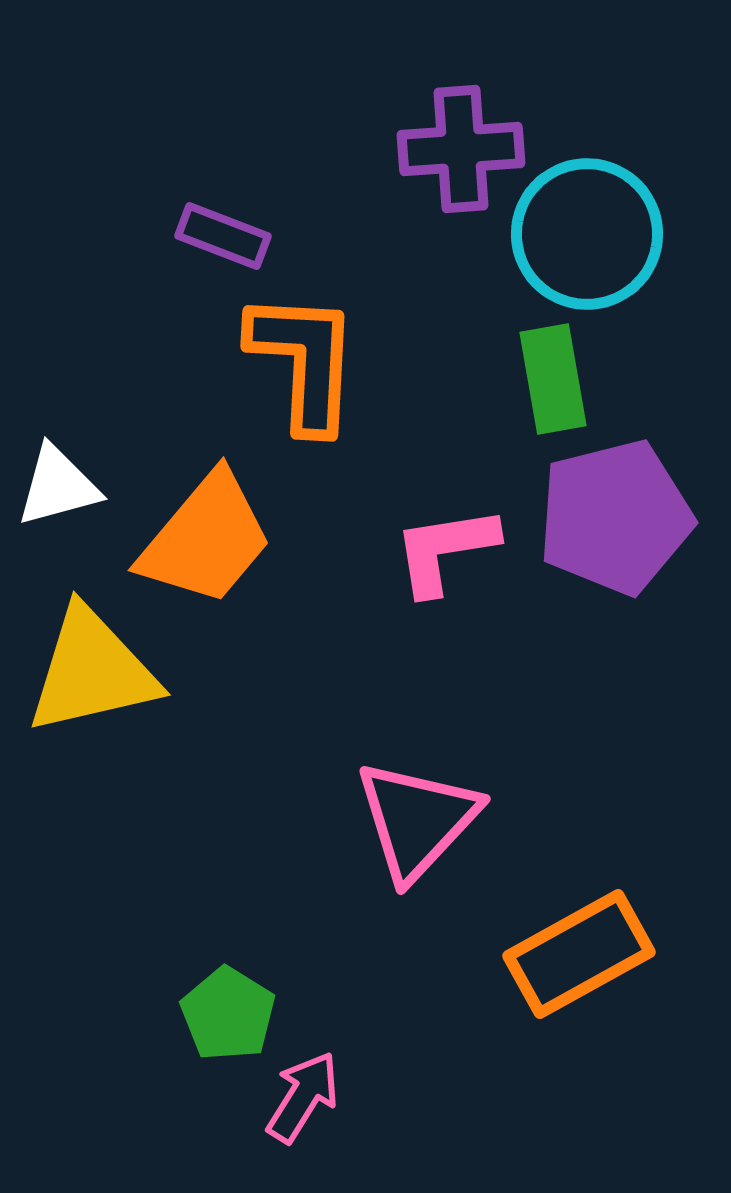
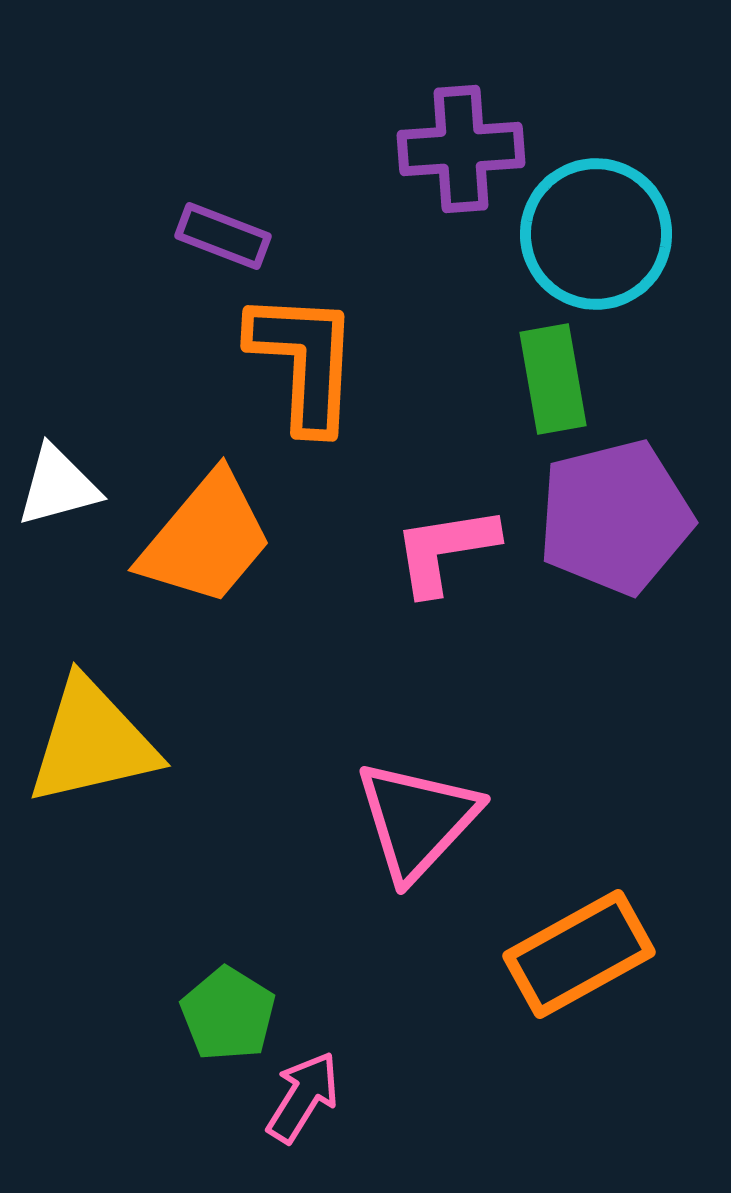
cyan circle: moved 9 px right
yellow triangle: moved 71 px down
